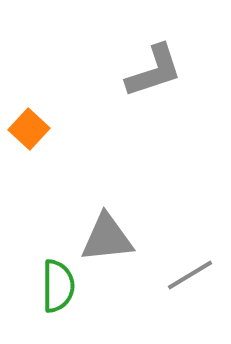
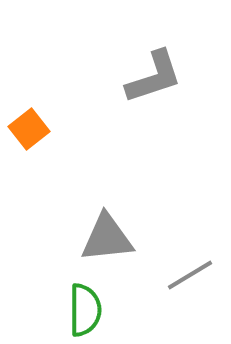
gray L-shape: moved 6 px down
orange square: rotated 9 degrees clockwise
green semicircle: moved 27 px right, 24 px down
